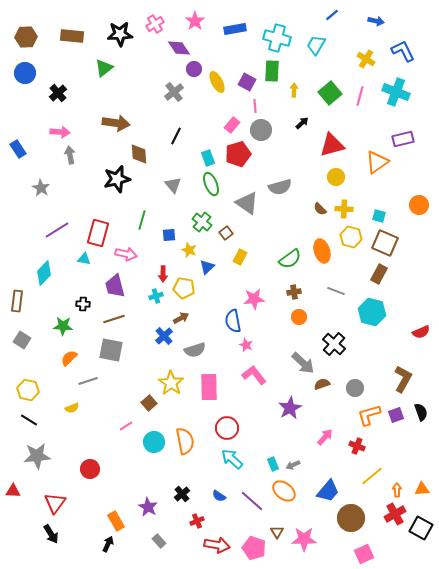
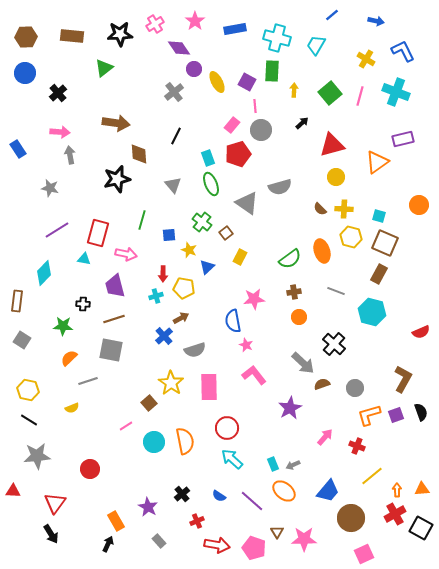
gray star at (41, 188): moved 9 px right; rotated 18 degrees counterclockwise
